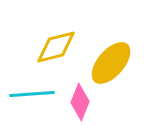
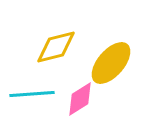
pink diamond: moved 3 px up; rotated 36 degrees clockwise
